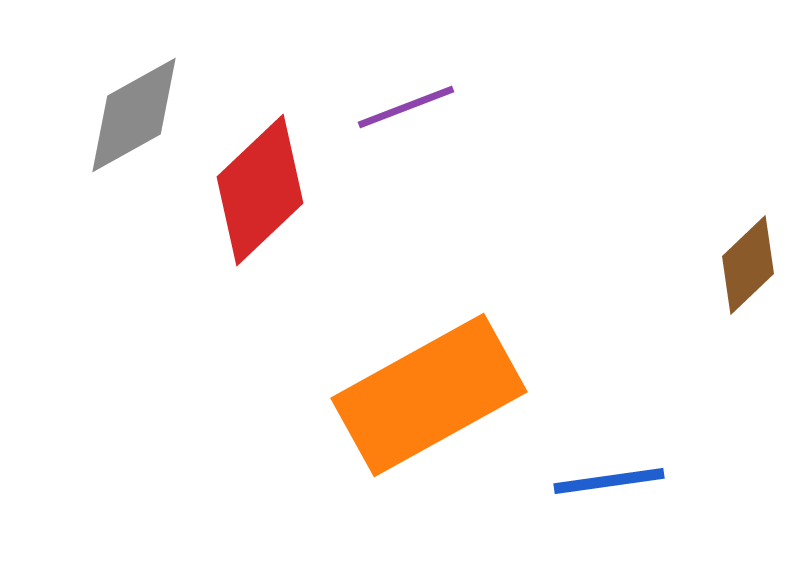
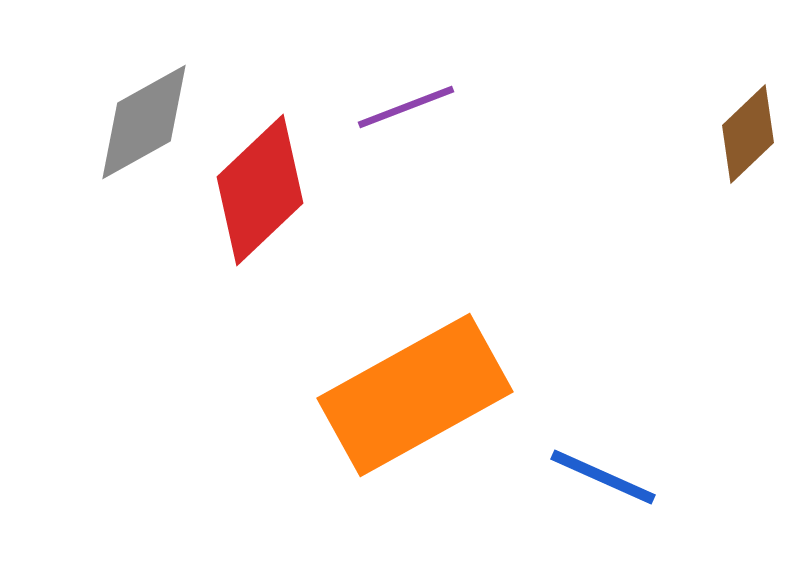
gray diamond: moved 10 px right, 7 px down
brown diamond: moved 131 px up
orange rectangle: moved 14 px left
blue line: moved 6 px left, 4 px up; rotated 32 degrees clockwise
